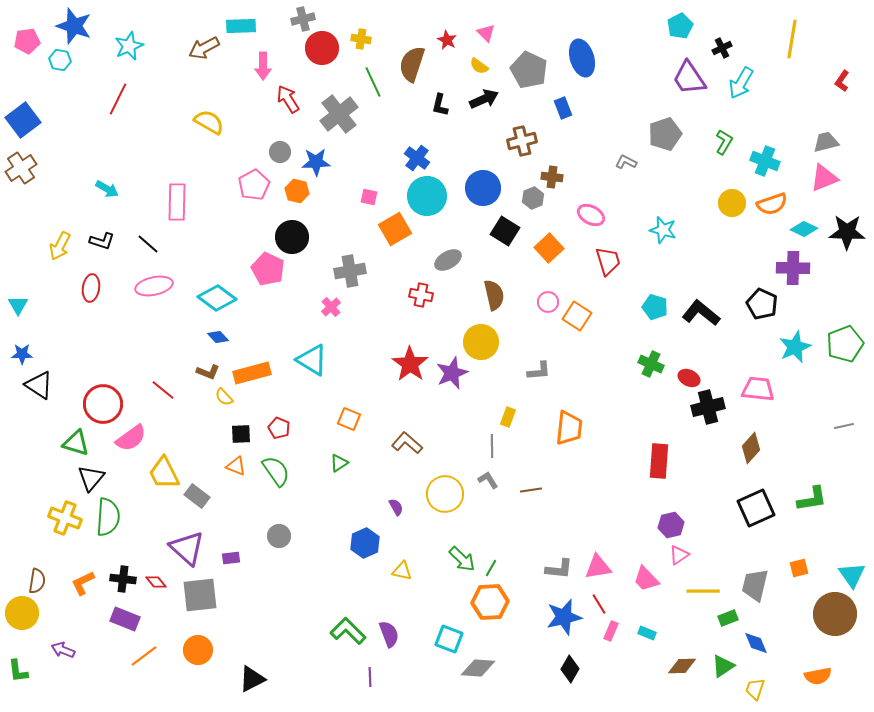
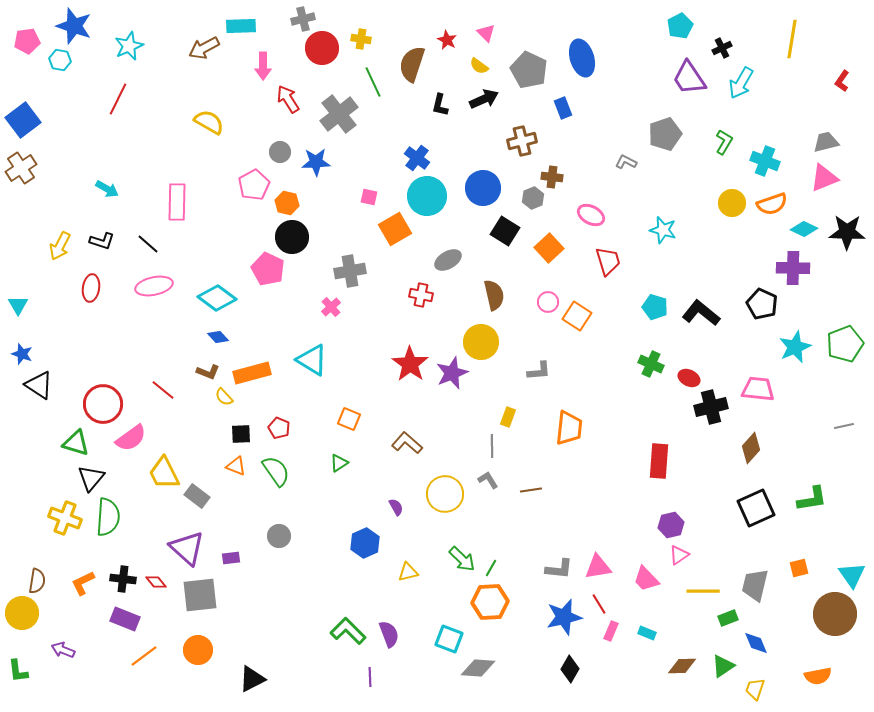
orange hexagon at (297, 191): moved 10 px left, 12 px down
blue star at (22, 354): rotated 20 degrees clockwise
black cross at (708, 407): moved 3 px right
yellow triangle at (402, 571): moved 6 px right, 1 px down; rotated 25 degrees counterclockwise
